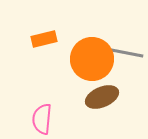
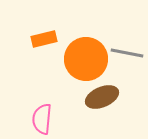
orange circle: moved 6 px left
